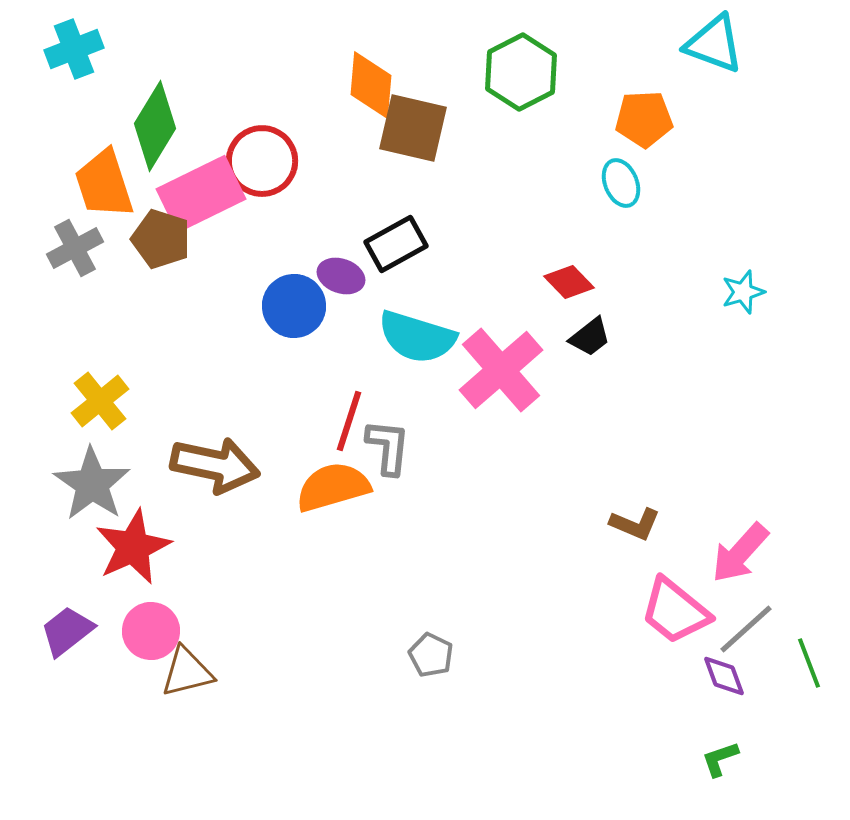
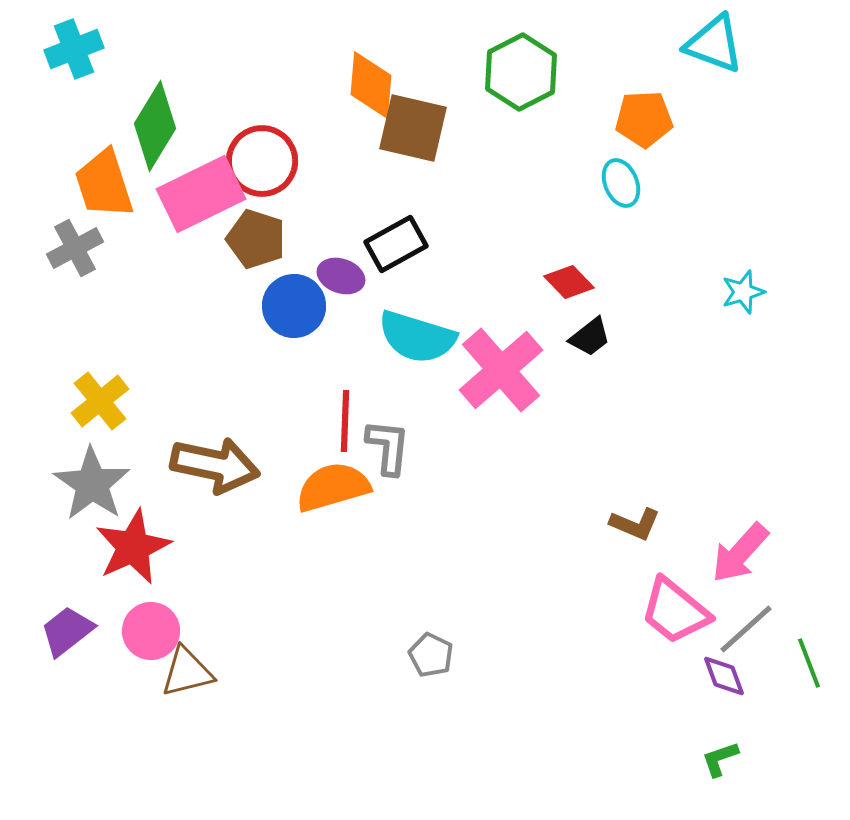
brown pentagon: moved 95 px right
red line: moved 4 px left; rotated 16 degrees counterclockwise
